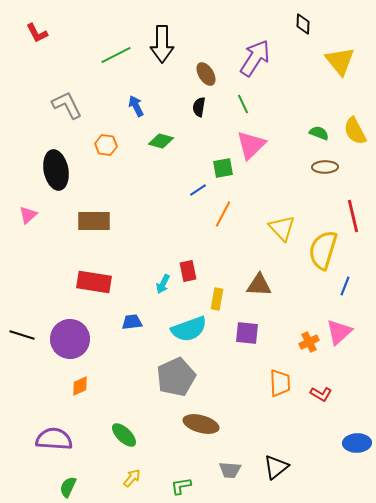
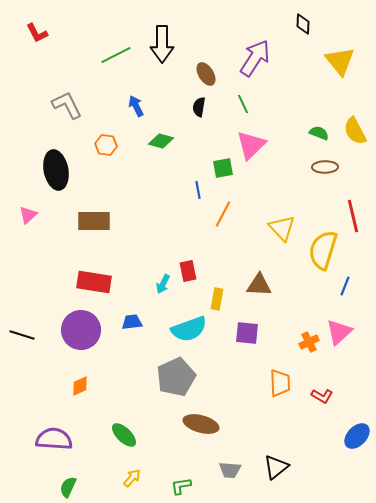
blue line at (198, 190): rotated 66 degrees counterclockwise
purple circle at (70, 339): moved 11 px right, 9 px up
red L-shape at (321, 394): moved 1 px right, 2 px down
blue ellipse at (357, 443): moved 7 px up; rotated 44 degrees counterclockwise
